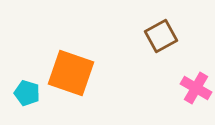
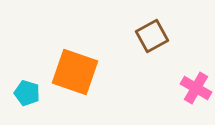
brown square: moved 9 px left
orange square: moved 4 px right, 1 px up
